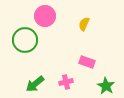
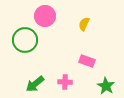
pink rectangle: moved 1 px up
pink cross: moved 1 px left; rotated 16 degrees clockwise
